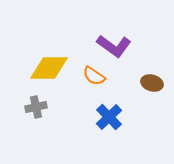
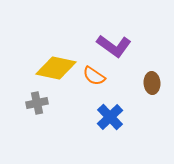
yellow diamond: moved 7 px right; rotated 12 degrees clockwise
brown ellipse: rotated 70 degrees clockwise
gray cross: moved 1 px right, 4 px up
blue cross: moved 1 px right
